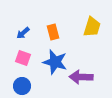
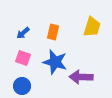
orange rectangle: rotated 28 degrees clockwise
